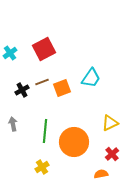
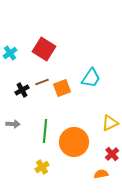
red square: rotated 30 degrees counterclockwise
gray arrow: rotated 104 degrees clockwise
